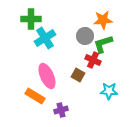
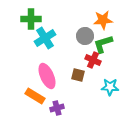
brown square: rotated 16 degrees counterclockwise
cyan star: moved 1 px right, 4 px up
purple cross: moved 4 px left, 2 px up
